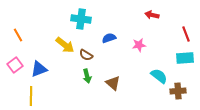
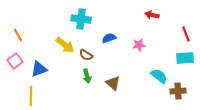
pink square: moved 4 px up
